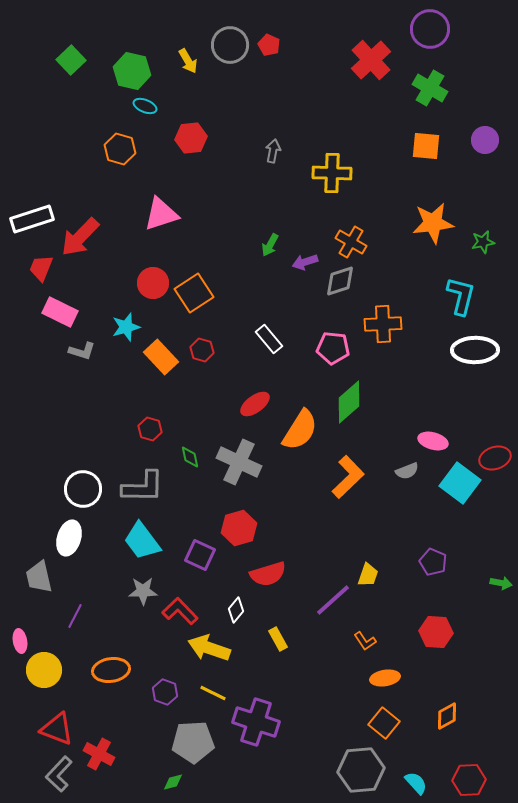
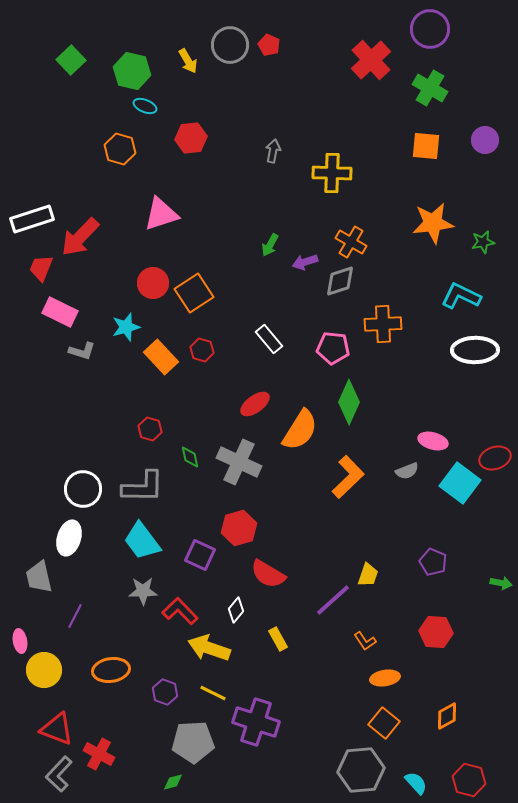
cyan L-shape at (461, 296): rotated 78 degrees counterclockwise
green diamond at (349, 402): rotated 24 degrees counterclockwise
red semicircle at (268, 574): rotated 48 degrees clockwise
red hexagon at (469, 780): rotated 16 degrees clockwise
